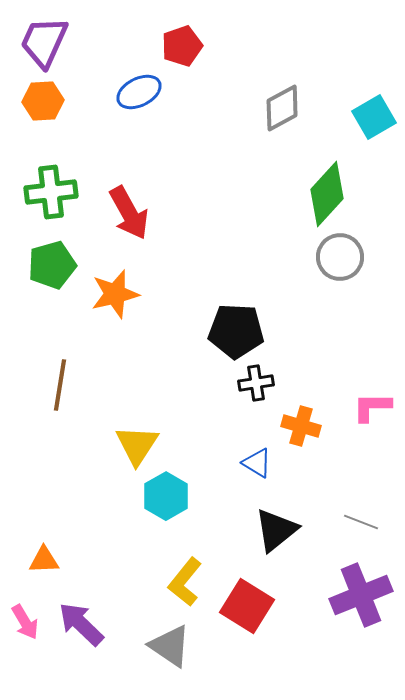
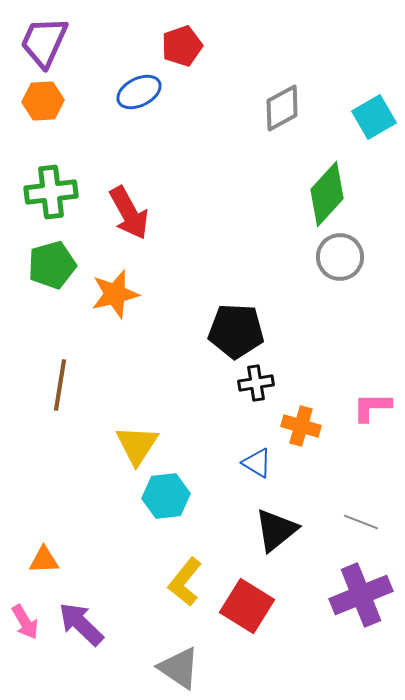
cyan hexagon: rotated 24 degrees clockwise
gray triangle: moved 9 px right, 22 px down
